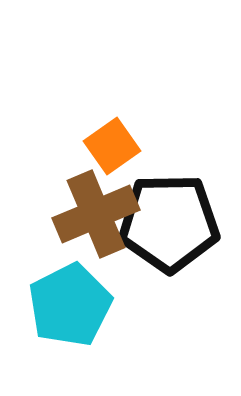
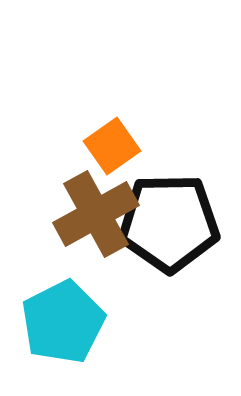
brown cross: rotated 6 degrees counterclockwise
cyan pentagon: moved 7 px left, 17 px down
